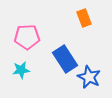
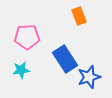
orange rectangle: moved 5 px left, 2 px up
blue star: rotated 30 degrees clockwise
